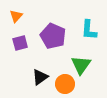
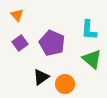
orange triangle: moved 1 px right, 1 px up; rotated 24 degrees counterclockwise
purple pentagon: moved 1 px left, 7 px down
purple square: rotated 21 degrees counterclockwise
green triangle: moved 11 px right, 6 px up; rotated 25 degrees counterclockwise
black triangle: moved 1 px right
